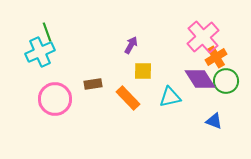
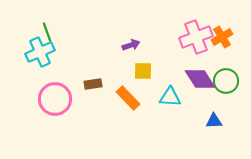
pink cross: moved 7 px left; rotated 20 degrees clockwise
purple arrow: rotated 42 degrees clockwise
orange cross: moved 6 px right, 20 px up
cyan triangle: rotated 15 degrees clockwise
blue triangle: rotated 24 degrees counterclockwise
